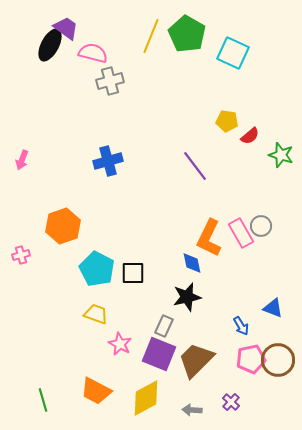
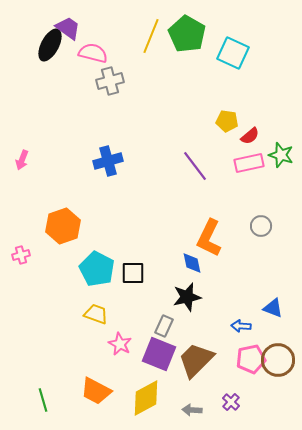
purple trapezoid: moved 2 px right
pink rectangle: moved 8 px right, 70 px up; rotated 72 degrees counterclockwise
blue arrow: rotated 126 degrees clockwise
